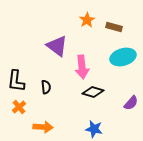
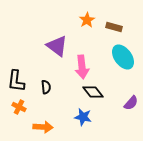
cyan ellipse: rotated 70 degrees clockwise
black diamond: rotated 35 degrees clockwise
orange cross: rotated 24 degrees counterclockwise
blue star: moved 11 px left, 12 px up
